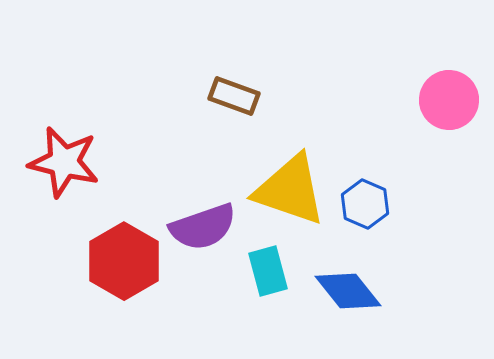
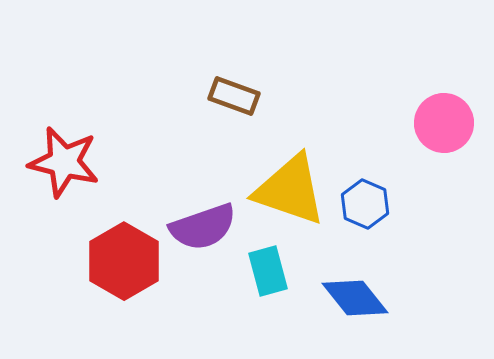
pink circle: moved 5 px left, 23 px down
blue diamond: moved 7 px right, 7 px down
